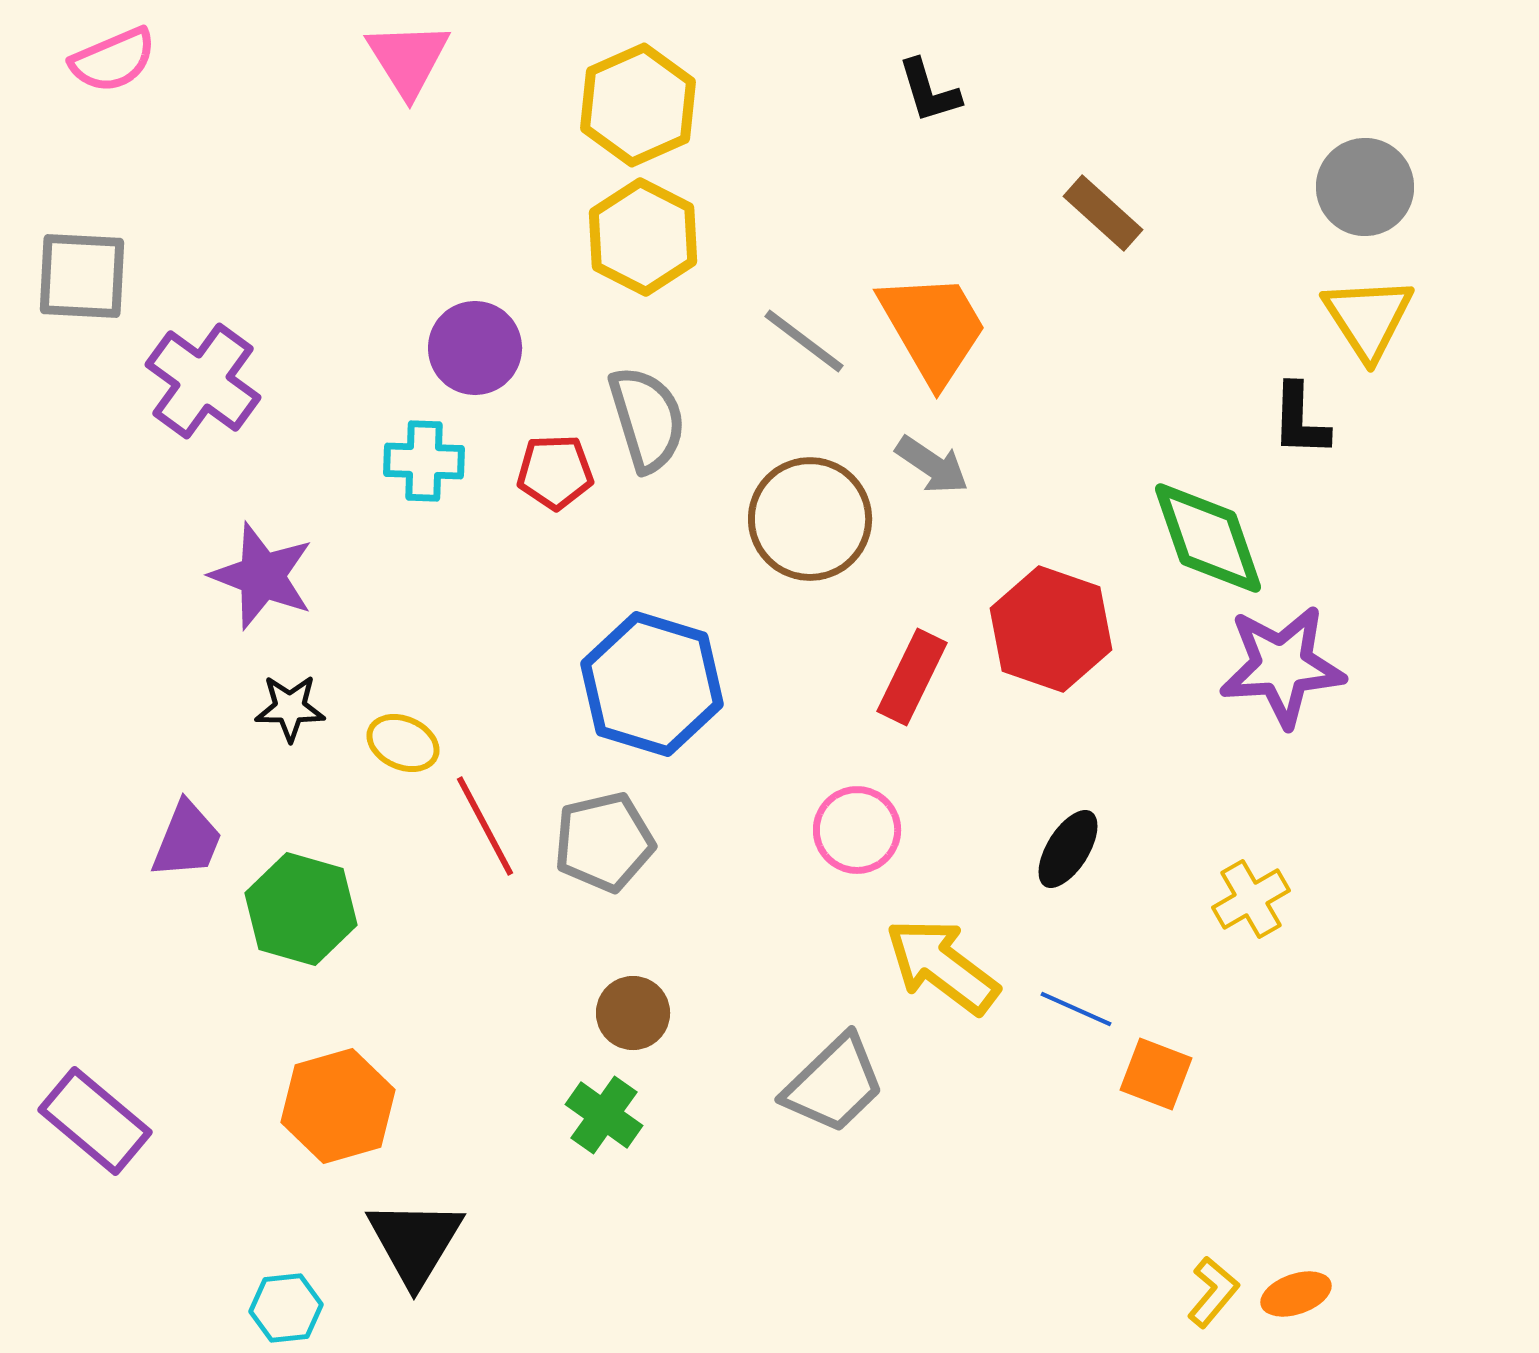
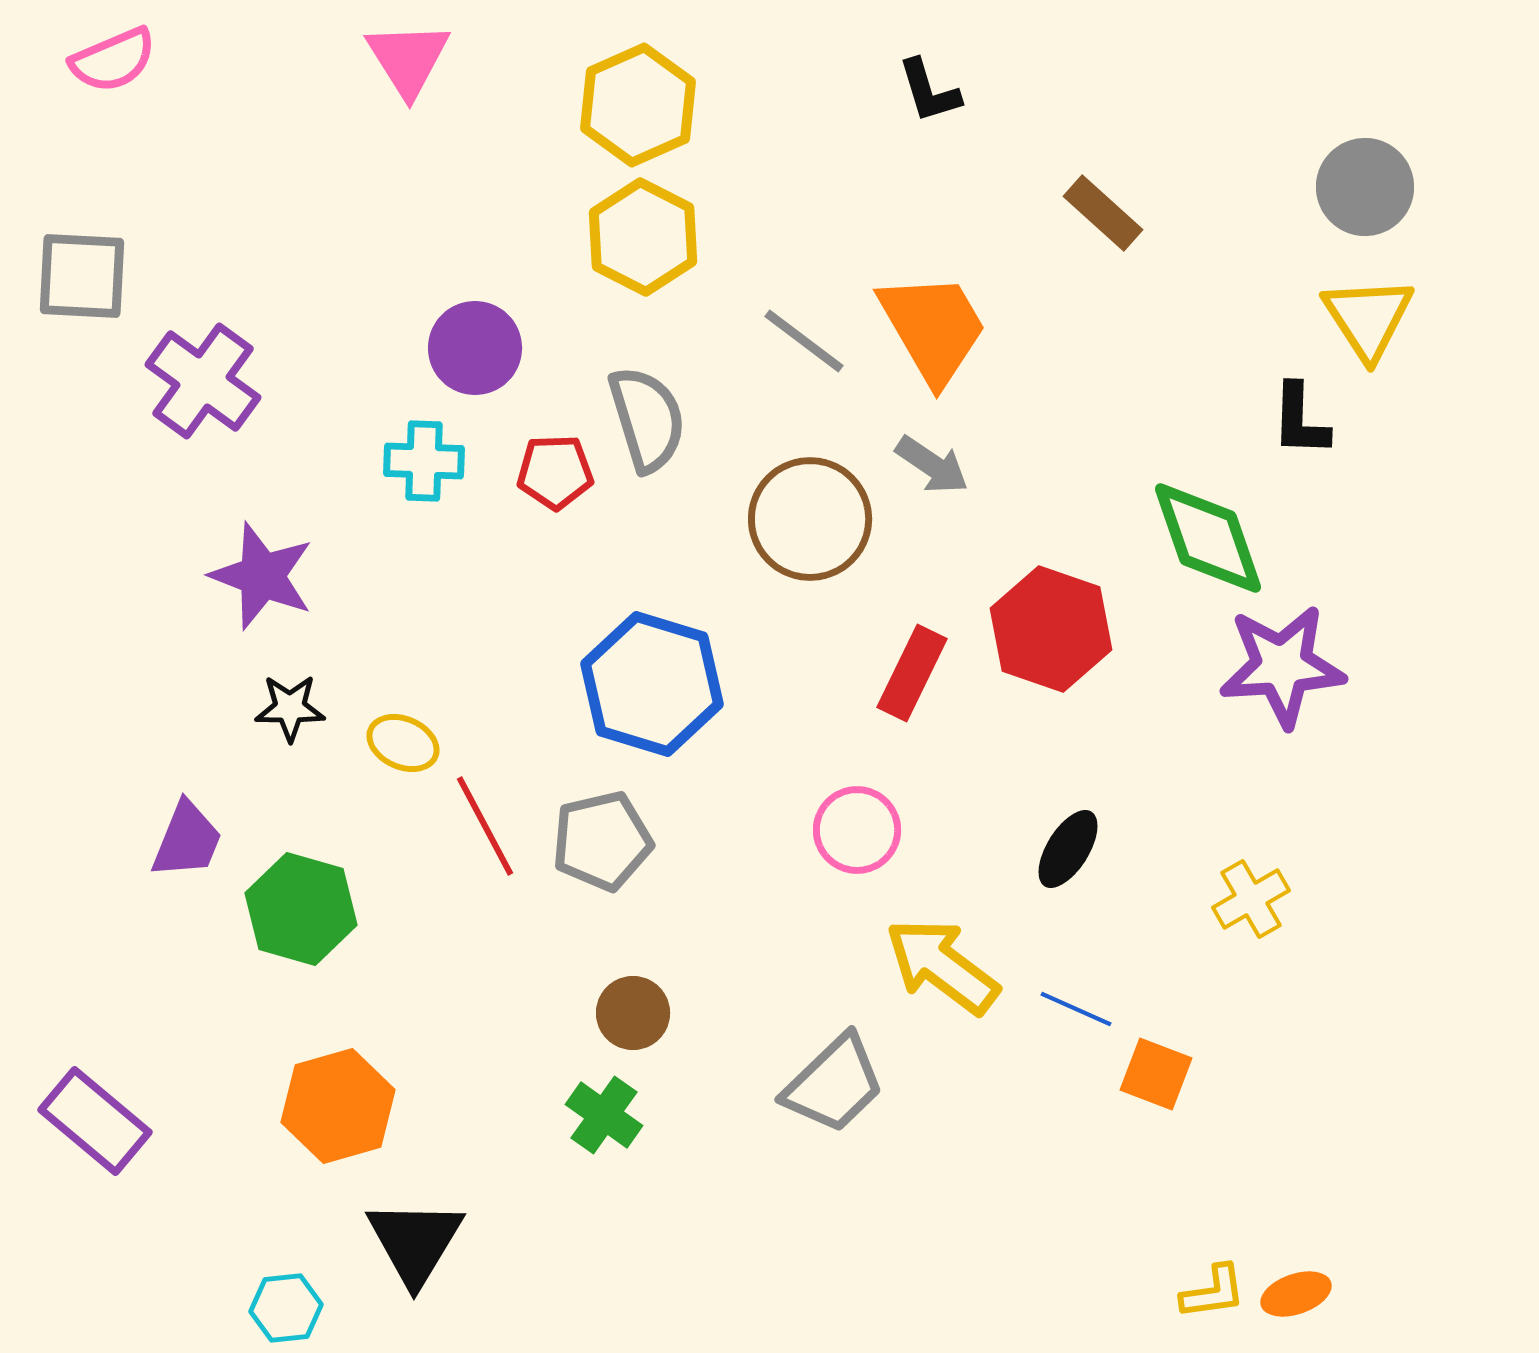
red rectangle at (912, 677): moved 4 px up
gray pentagon at (604, 842): moved 2 px left, 1 px up
yellow L-shape at (1213, 1292): rotated 42 degrees clockwise
